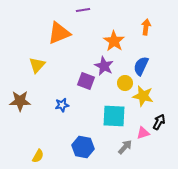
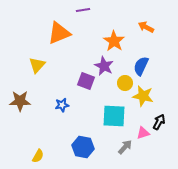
orange arrow: rotated 70 degrees counterclockwise
